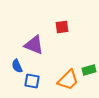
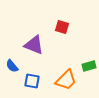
red square: rotated 24 degrees clockwise
blue semicircle: moved 5 px left; rotated 16 degrees counterclockwise
green rectangle: moved 4 px up
orange trapezoid: moved 2 px left
